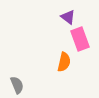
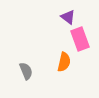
gray semicircle: moved 9 px right, 14 px up
